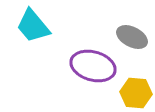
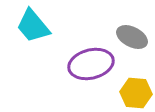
purple ellipse: moved 2 px left, 2 px up; rotated 30 degrees counterclockwise
